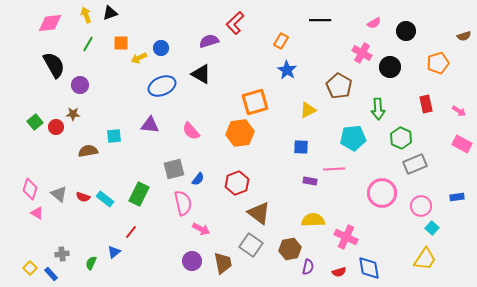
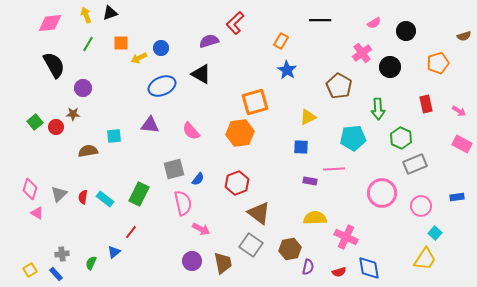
pink cross at (362, 53): rotated 24 degrees clockwise
purple circle at (80, 85): moved 3 px right, 3 px down
yellow triangle at (308, 110): moved 7 px down
gray triangle at (59, 194): rotated 36 degrees clockwise
red semicircle at (83, 197): rotated 80 degrees clockwise
yellow semicircle at (313, 220): moved 2 px right, 2 px up
cyan square at (432, 228): moved 3 px right, 5 px down
yellow square at (30, 268): moved 2 px down; rotated 16 degrees clockwise
blue rectangle at (51, 274): moved 5 px right
